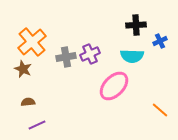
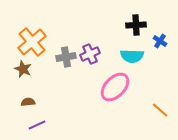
blue cross: rotated 32 degrees counterclockwise
pink ellipse: moved 1 px right, 1 px down
